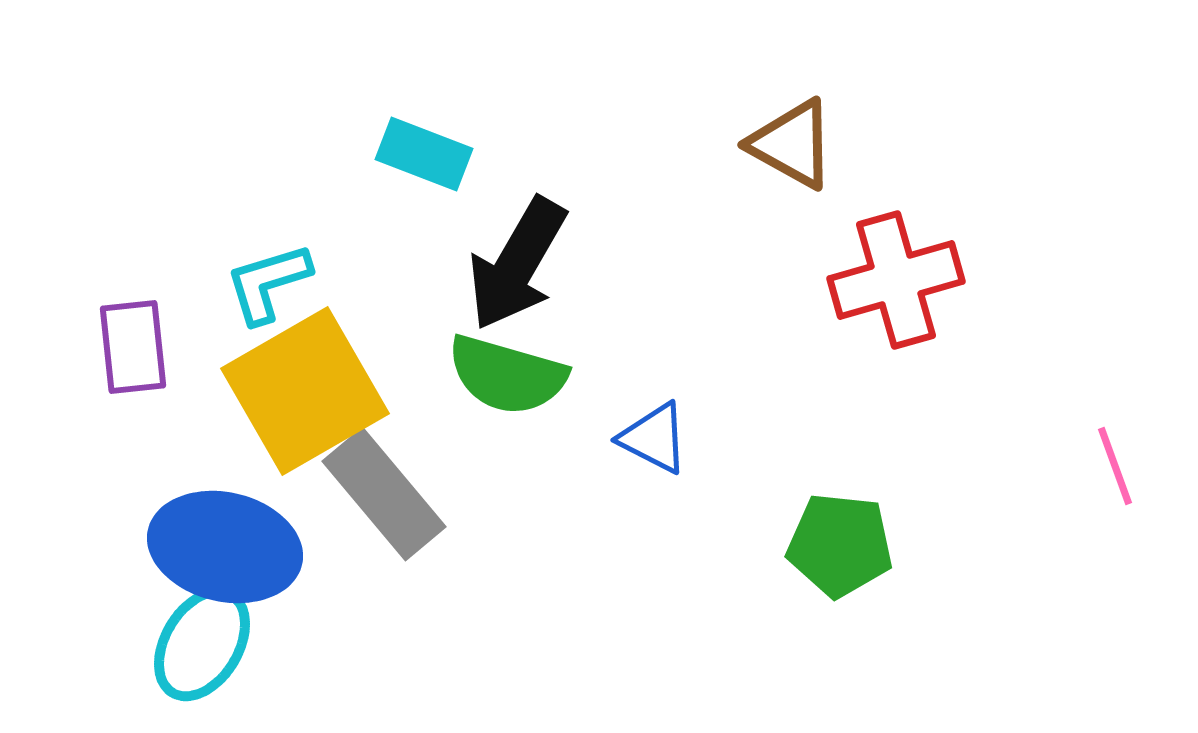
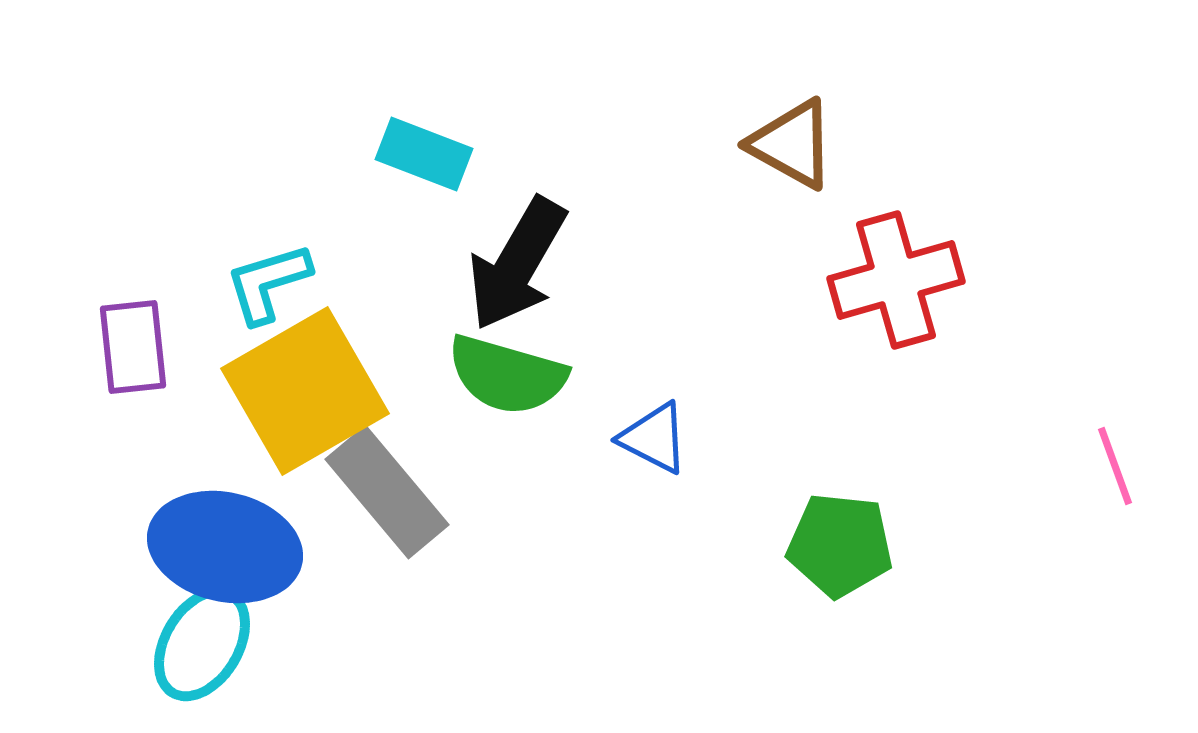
gray rectangle: moved 3 px right, 2 px up
